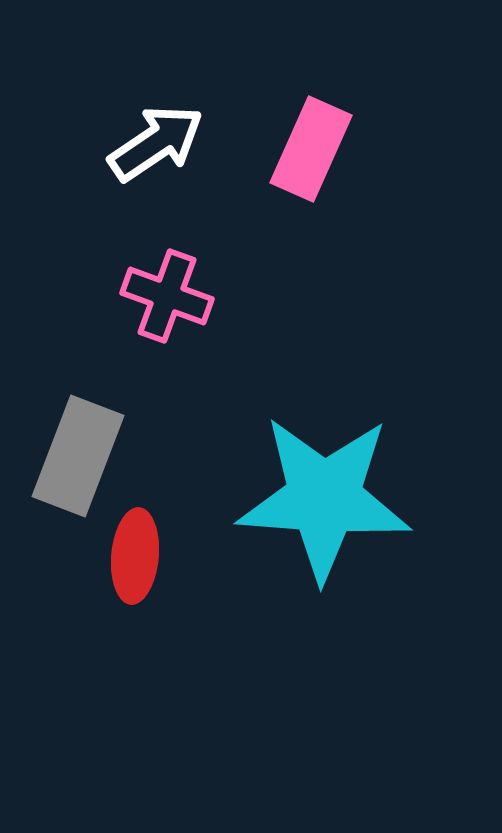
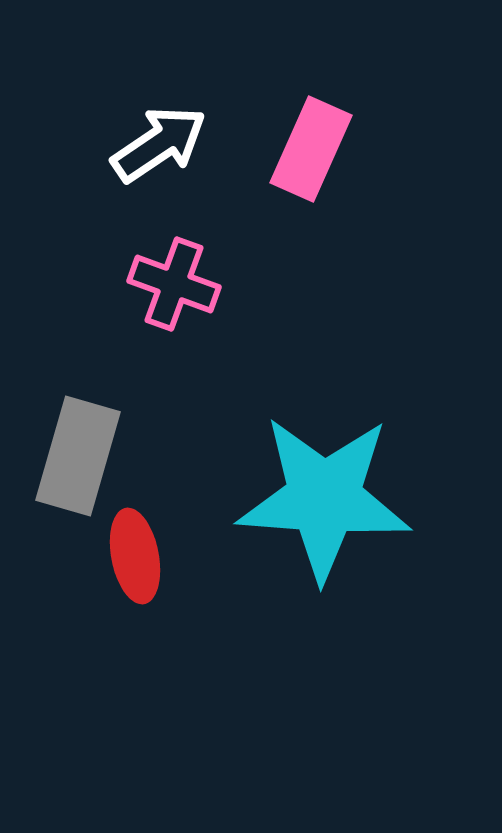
white arrow: moved 3 px right, 1 px down
pink cross: moved 7 px right, 12 px up
gray rectangle: rotated 5 degrees counterclockwise
red ellipse: rotated 16 degrees counterclockwise
